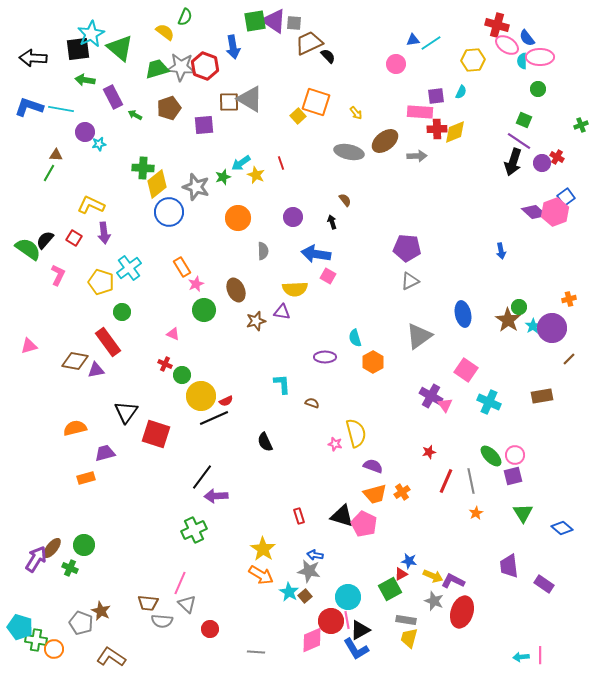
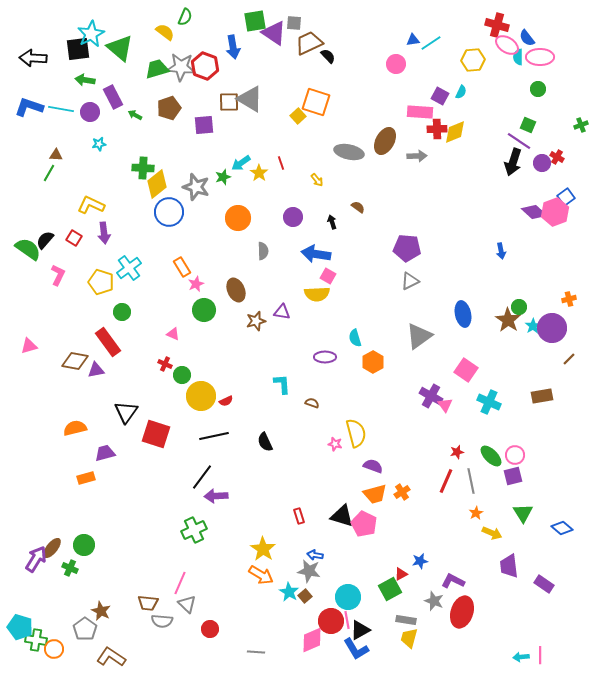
purple triangle at (274, 21): moved 12 px down
cyan semicircle at (522, 61): moved 4 px left, 4 px up
purple square at (436, 96): moved 4 px right; rotated 36 degrees clockwise
yellow arrow at (356, 113): moved 39 px left, 67 px down
green square at (524, 120): moved 4 px right, 5 px down
purple circle at (85, 132): moved 5 px right, 20 px up
brown ellipse at (385, 141): rotated 24 degrees counterclockwise
yellow star at (256, 175): moved 3 px right, 2 px up; rotated 12 degrees clockwise
brown semicircle at (345, 200): moved 13 px right, 7 px down; rotated 16 degrees counterclockwise
yellow semicircle at (295, 289): moved 22 px right, 5 px down
black line at (214, 418): moved 18 px down; rotated 12 degrees clockwise
red star at (429, 452): moved 28 px right
blue star at (409, 561): moved 11 px right; rotated 21 degrees counterclockwise
yellow arrow at (433, 576): moved 59 px right, 43 px up
gray pentagon at (81, 623): moved 4 px right, 6 px down; rotated 15 degrees clockwise
